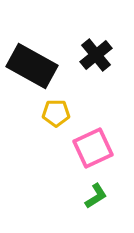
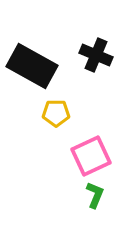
black cross: rotated 28 degrees counterclockwise
pink square: moved 2 px left, 8 px down
green L-shape: moved 1 px left, 1 px up; rotated 36 degrees counterclockwise
